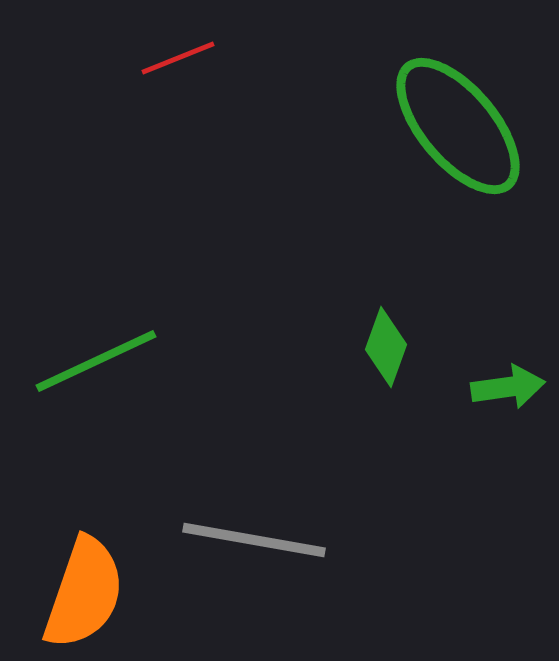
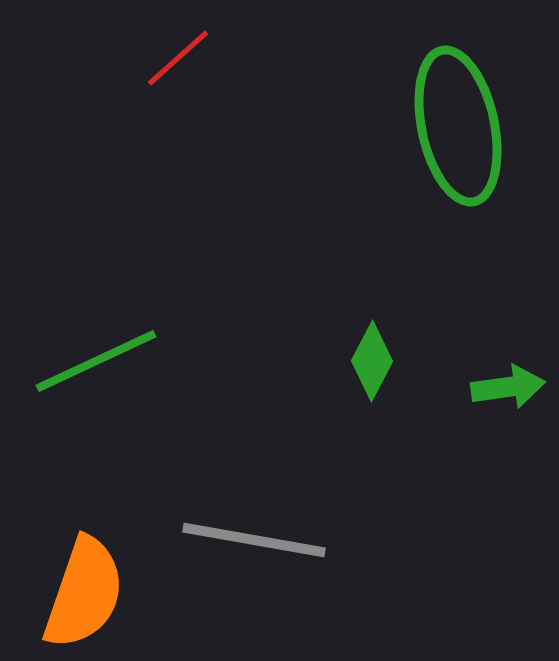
red line: rotated 20 degrees counterclockwise
green ellipse: rotated 28 degrees clockwise
green diamond: moved 14 px left, 14 px down; rotated 8 degrees clockwise
